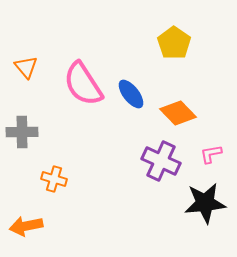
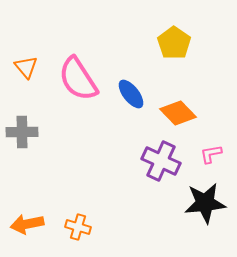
pink semicircle: moved 5 px left, 5 px up
orange cross: moved 24 px right, 48 px down
orange arrow: moved 1 px right, 2 px up
